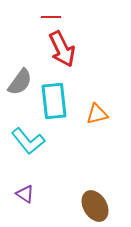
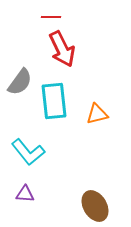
cyan L-shape: moved 11 px down
purple triangle: rotated 30 degrees counterclockwise
